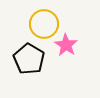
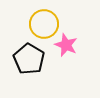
pink star: rotated 10 degrees counterclockwise
